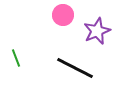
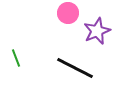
pink circle: moved 5 px right, 2 px up
